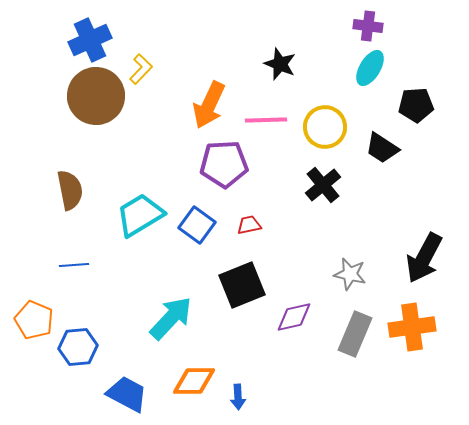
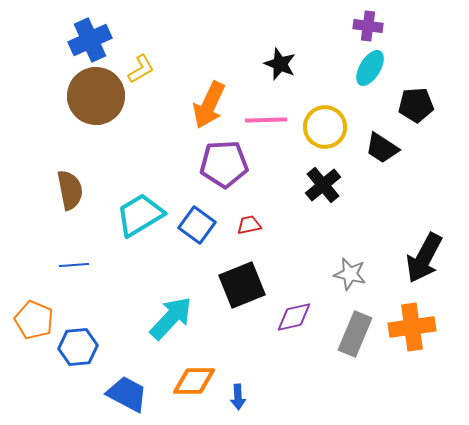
yellow L-shape: rotated 16 degrees clockwise
